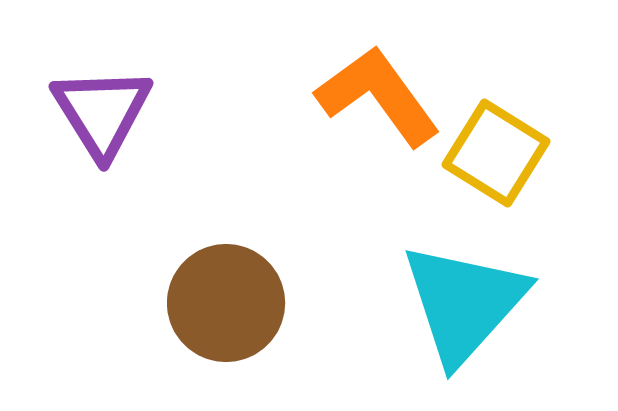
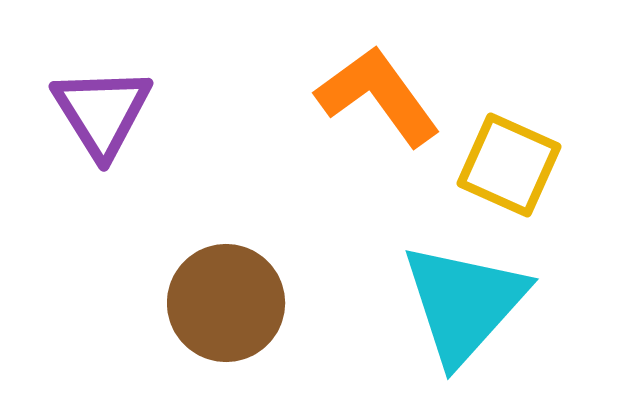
yellow square: moved 13 px right, 12 px down; rotated 8 degrees counterclockwise
